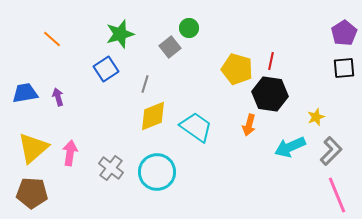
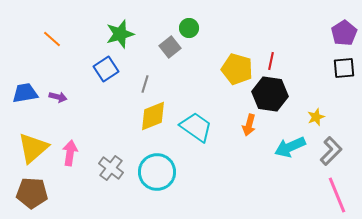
purple arrow: rotated 120 degrees clockwise
